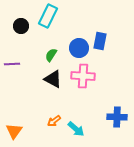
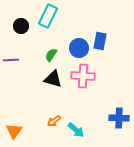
purple line: moved 1 px left, 4 px up
black triangle: rotated 12 degrees counterclockwise
blue cross: moved 2 px right, 1 px down
cyan arrow: moved 1 px down
